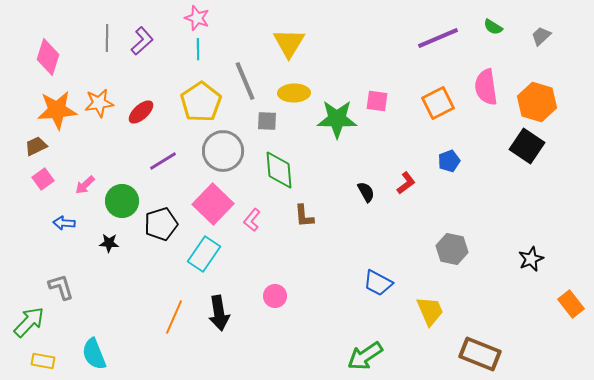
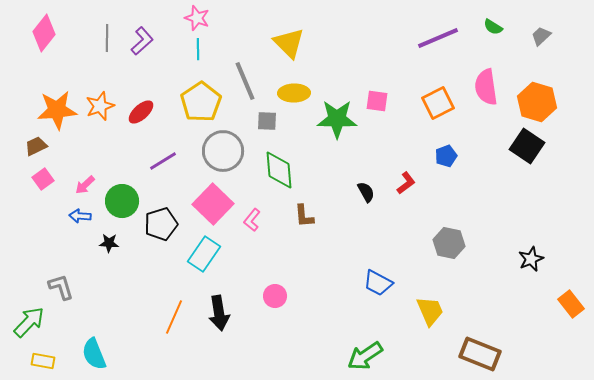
yellow triangle at (289, 43): rotated 16 degrees counterclockwise
pink diamond at (48, 57): moved 4 px left, 24 px up; rotated 21 degrees clockwise
orange star at (99, 103): moved 1 px right, 3 px down; rotated 12 degrees counterclockwise
blue pentagon at (449, 161): moved 3 px left, 5 px up
blue arrow at (64, 223): moved 16 px right, 7 px up
gray hexagon at (452, 249): moved 3 px left, 6 px up
